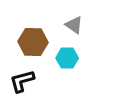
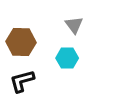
gray triangle: rotated 18 degrees clockwise
brown hexagon: moved 12 px left
